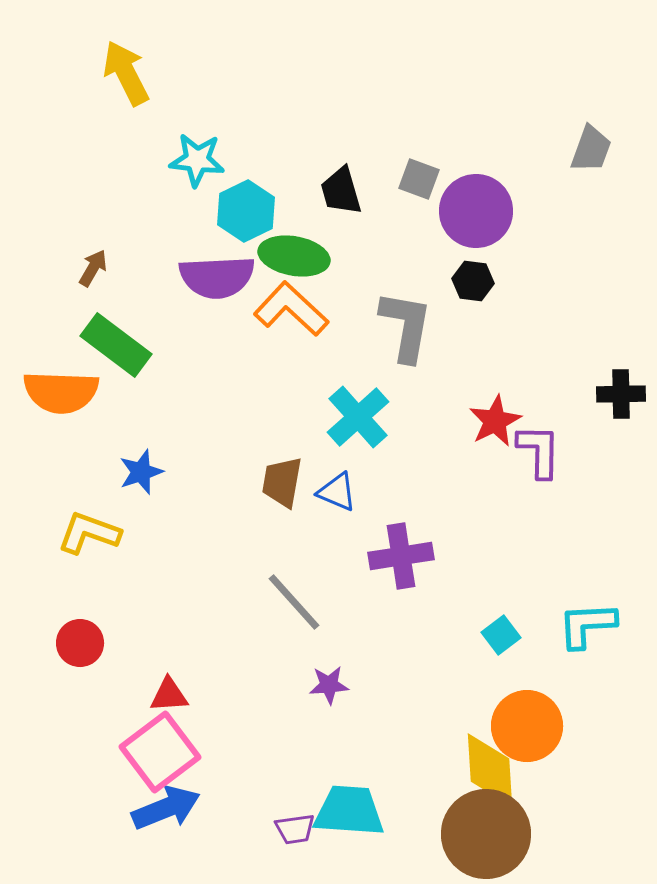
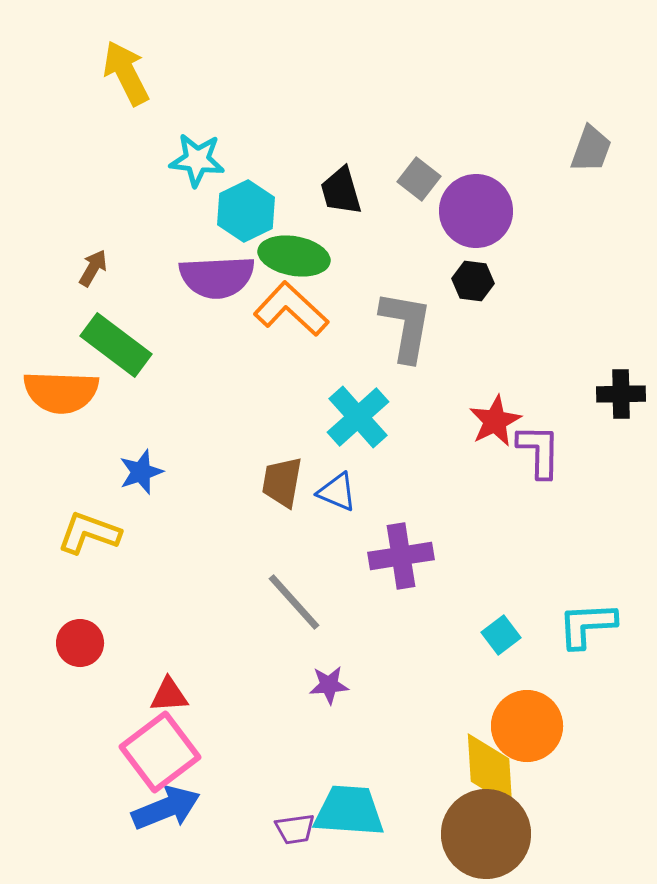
gray square: rotated 18 degrees clockwise
